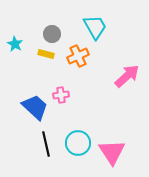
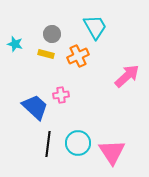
cyan star: rotated 14 degrees counterclockwise
black line: moved 2 px right; rotated 20 degrees clockwise
